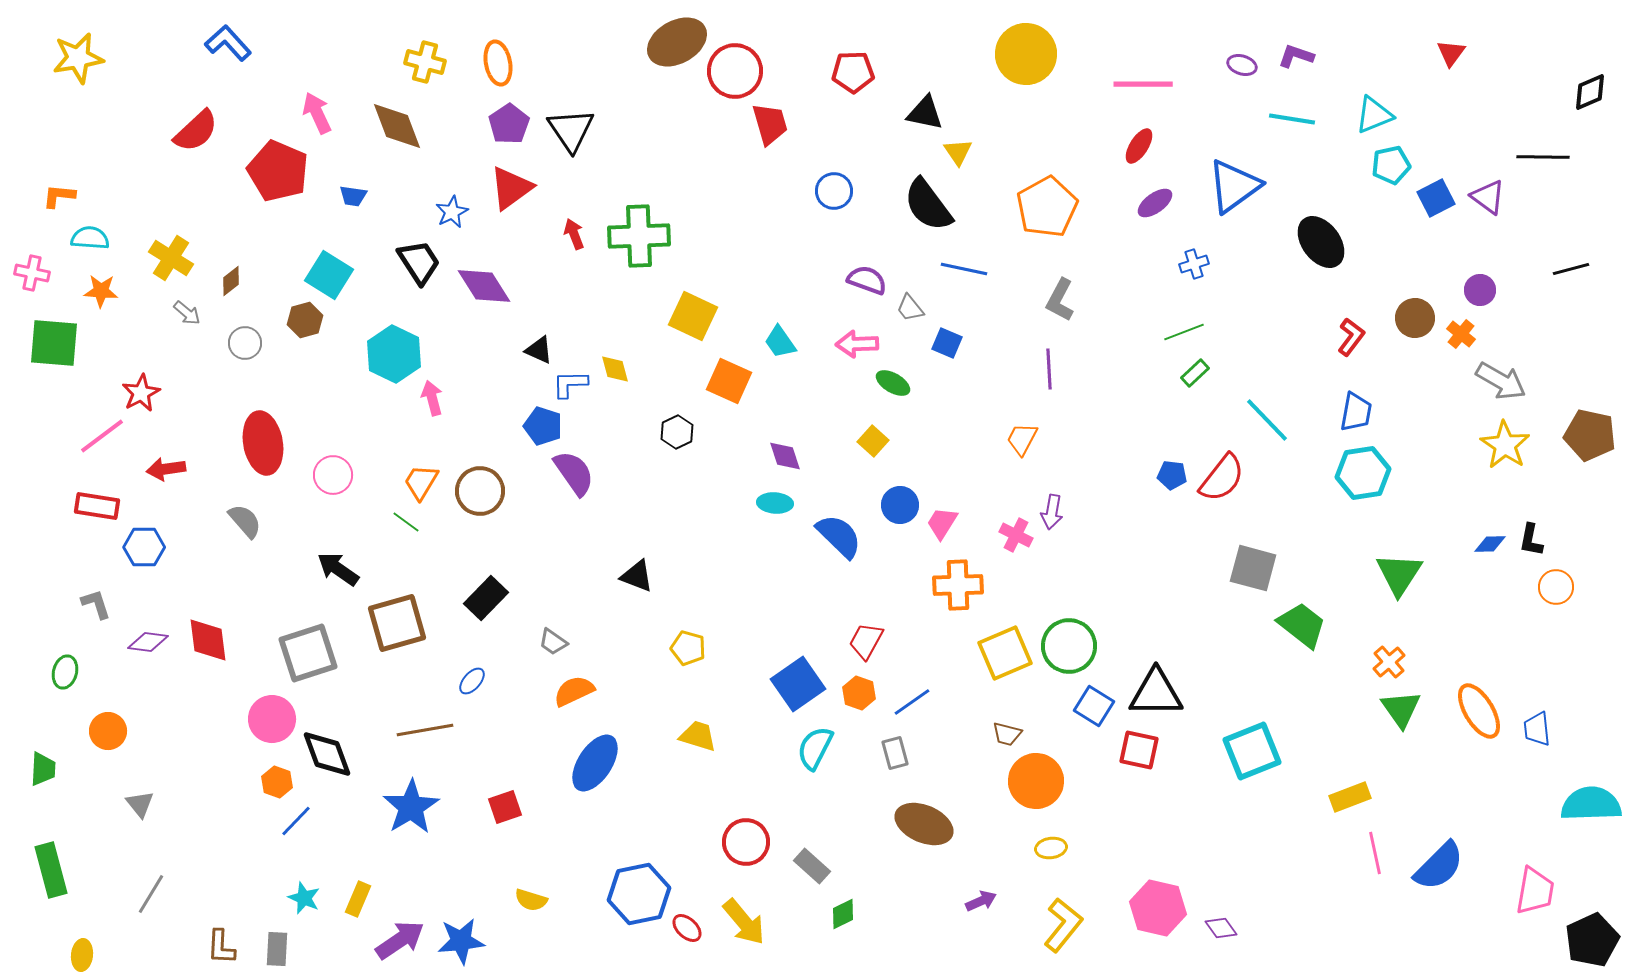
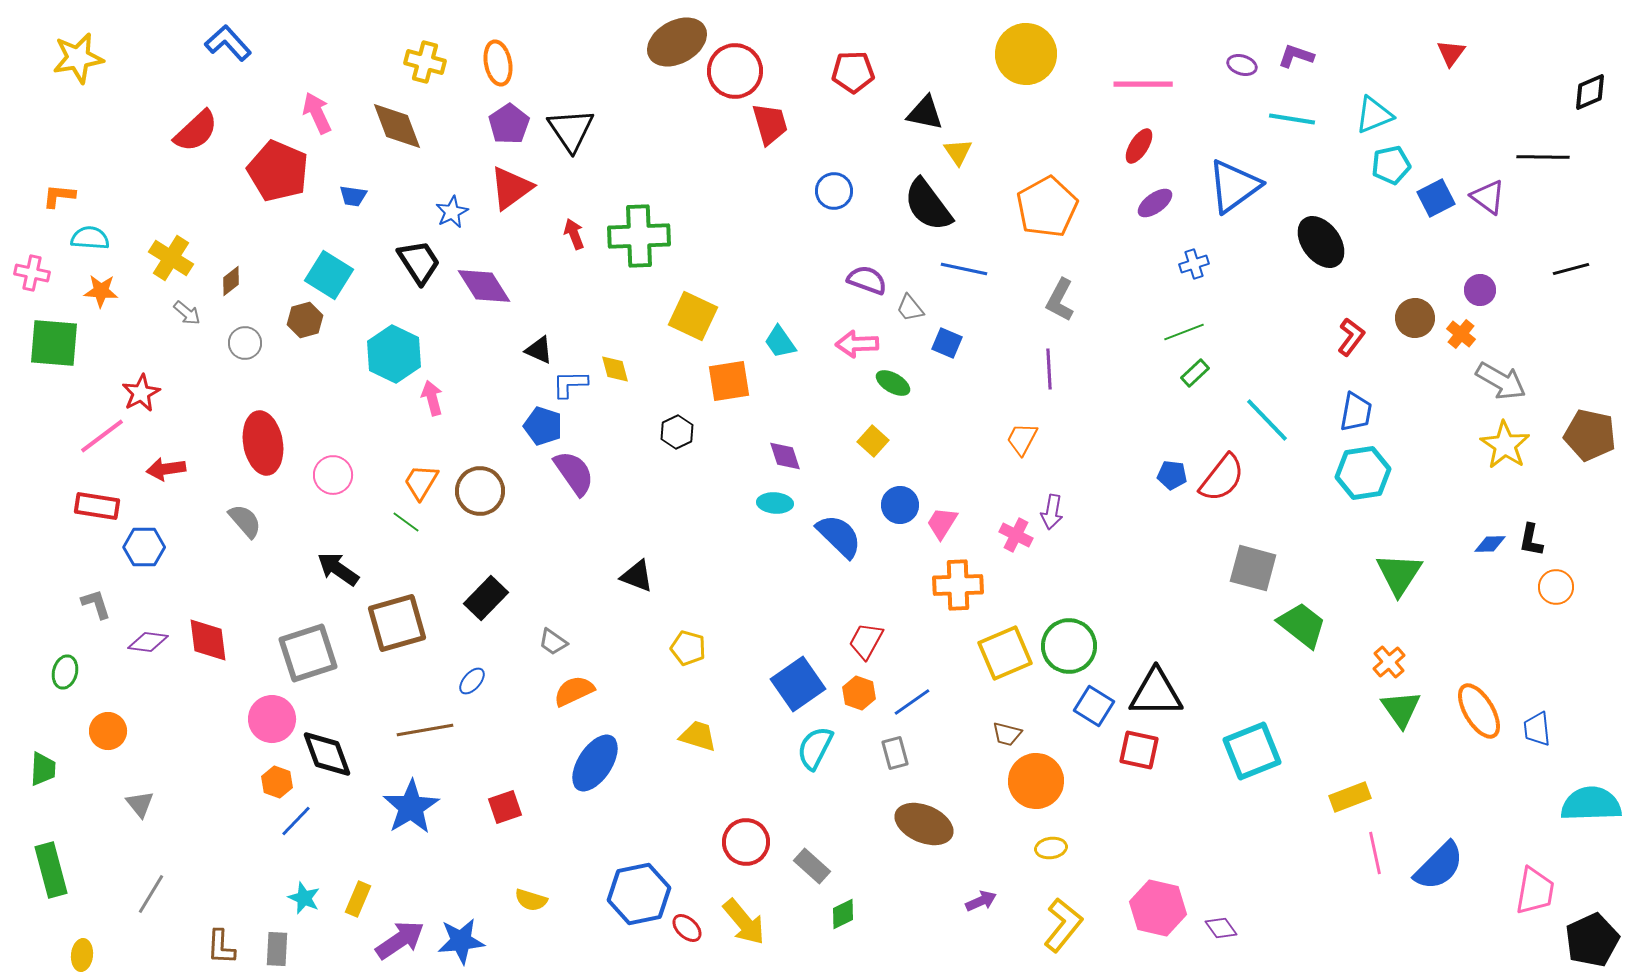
orange square at (729, 381): rotated 33 degrees counterclockwise
